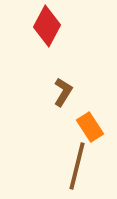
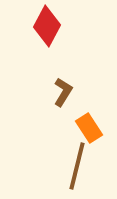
orange rectangle: moved 1 px left, 1 px down
